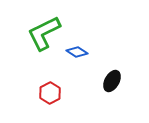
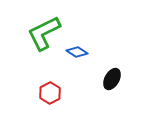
black ellipse: moved 2 px up
